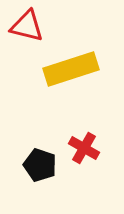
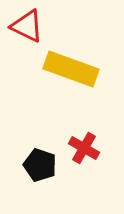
red triangle: rotated 12 degrees clockwise
yellow rectangle: rotated 38 degrees clockwise
